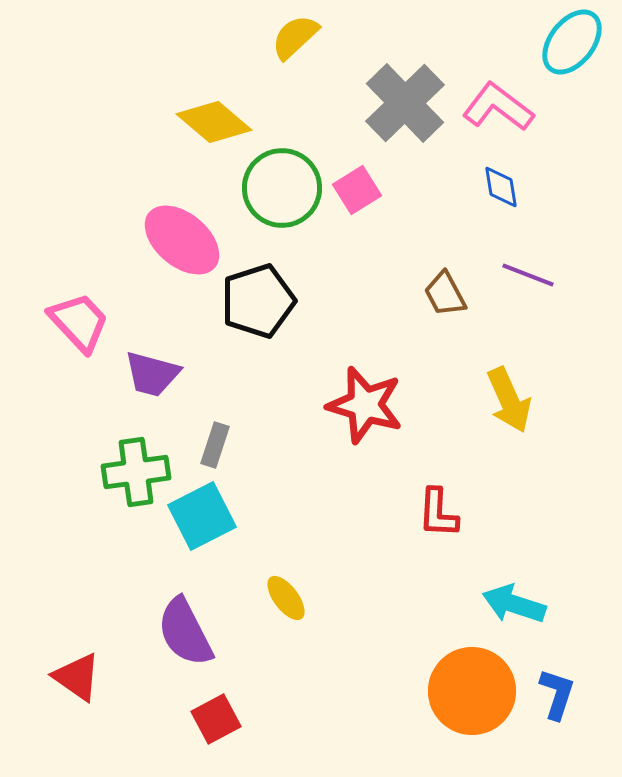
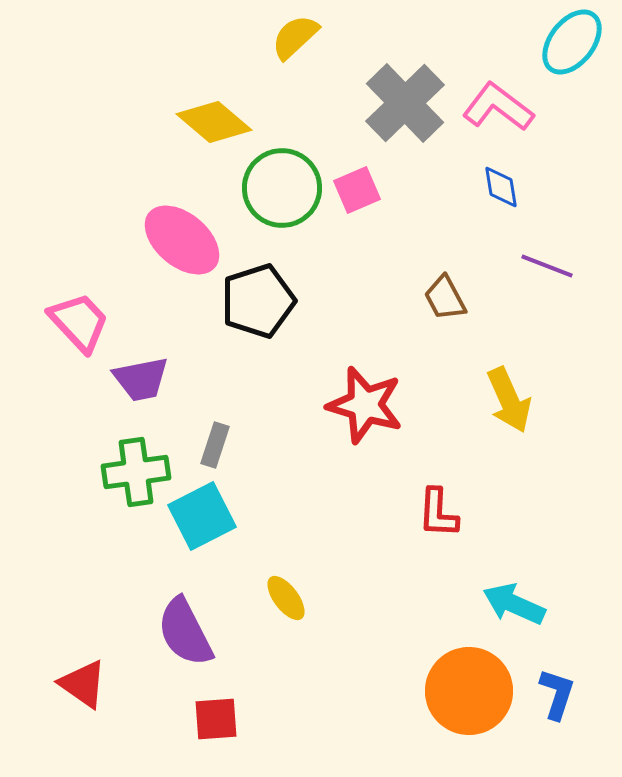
pink square: rotated 9 degrees clockwise
purple line: moved 19 px right, 9 px up
brown trapezoid: moved 4 px down
purple trapezoid: moved 11 px left, 5 px down; rotated 26 degrees counterclockwise
cyan arrow: rotated 6 degrees clockwise
red triangle: moved 6 px right, 7 px down
orange circle: moved 3 px left
red square: rotated 24 degrees clockwise
